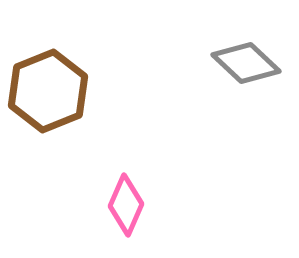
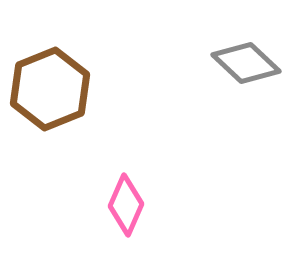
brown hexagon: moved 2 px right, 2 px up
